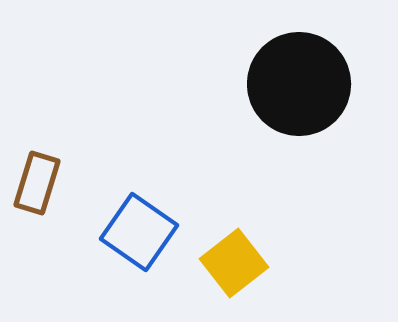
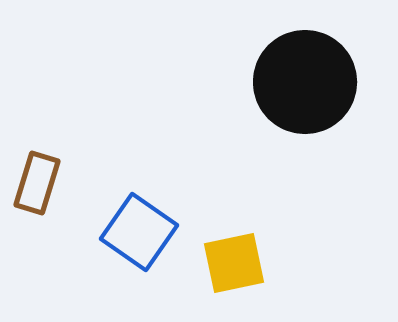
black circle: moved 6 px right, 2 px up
yellow square: rotated 26 degrees clockwise
